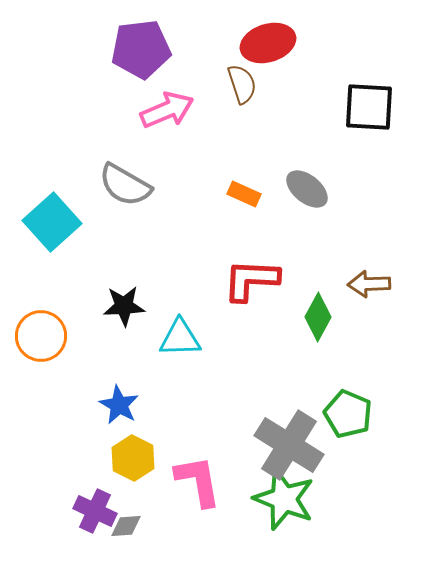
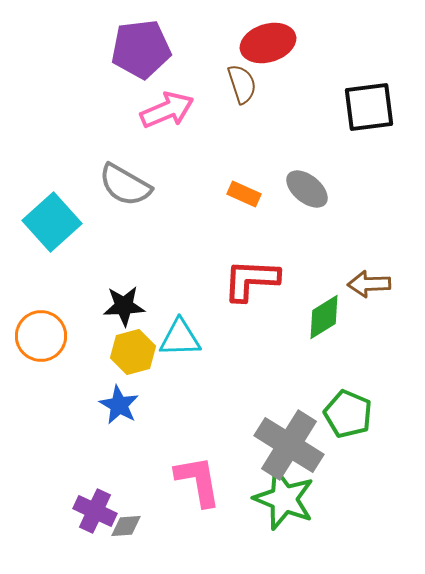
black square: rotated 10 degrees counterclockwise
green diamond: moved 6 px right; rotated 30 degrees clockwise
yellow hexagon: moved 106 px up; rotated 18 degrees clockwise
